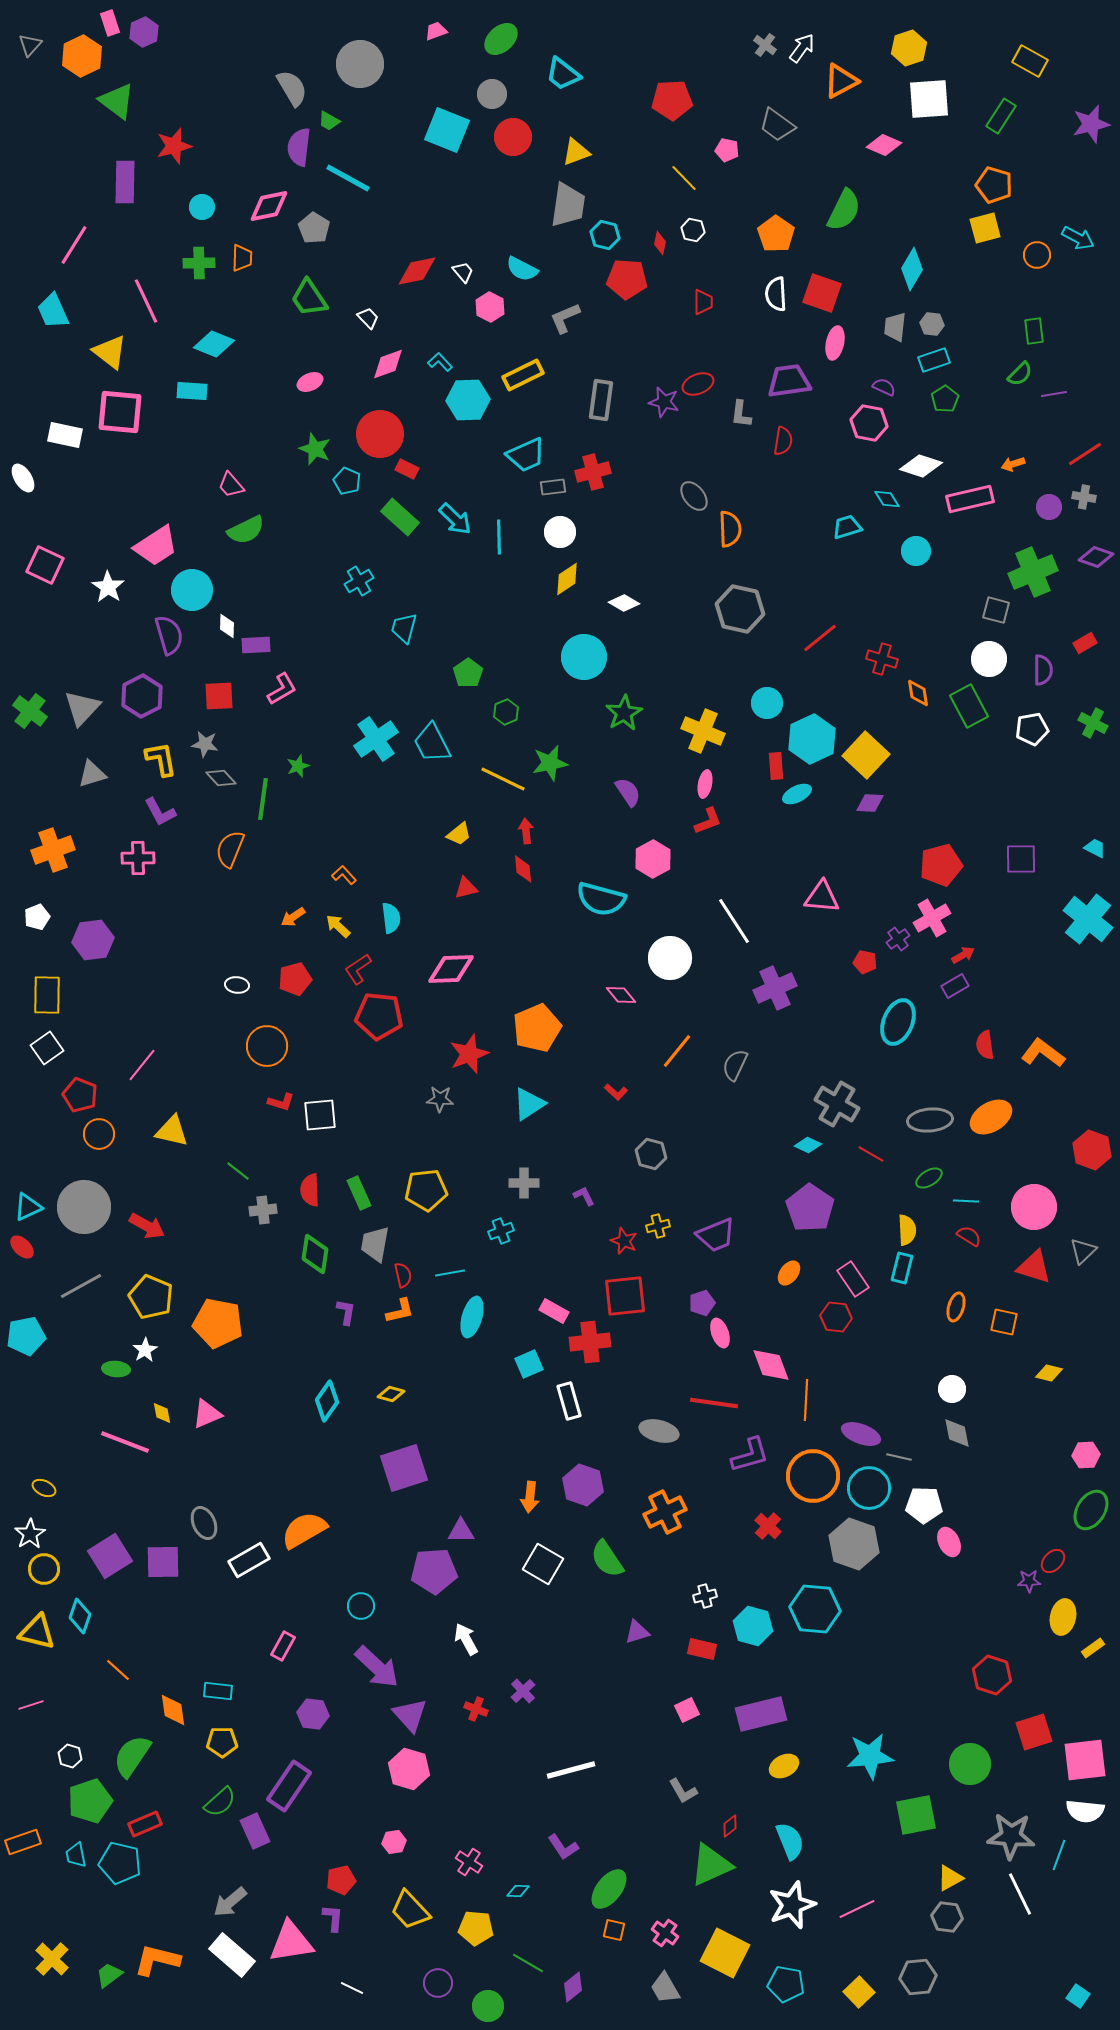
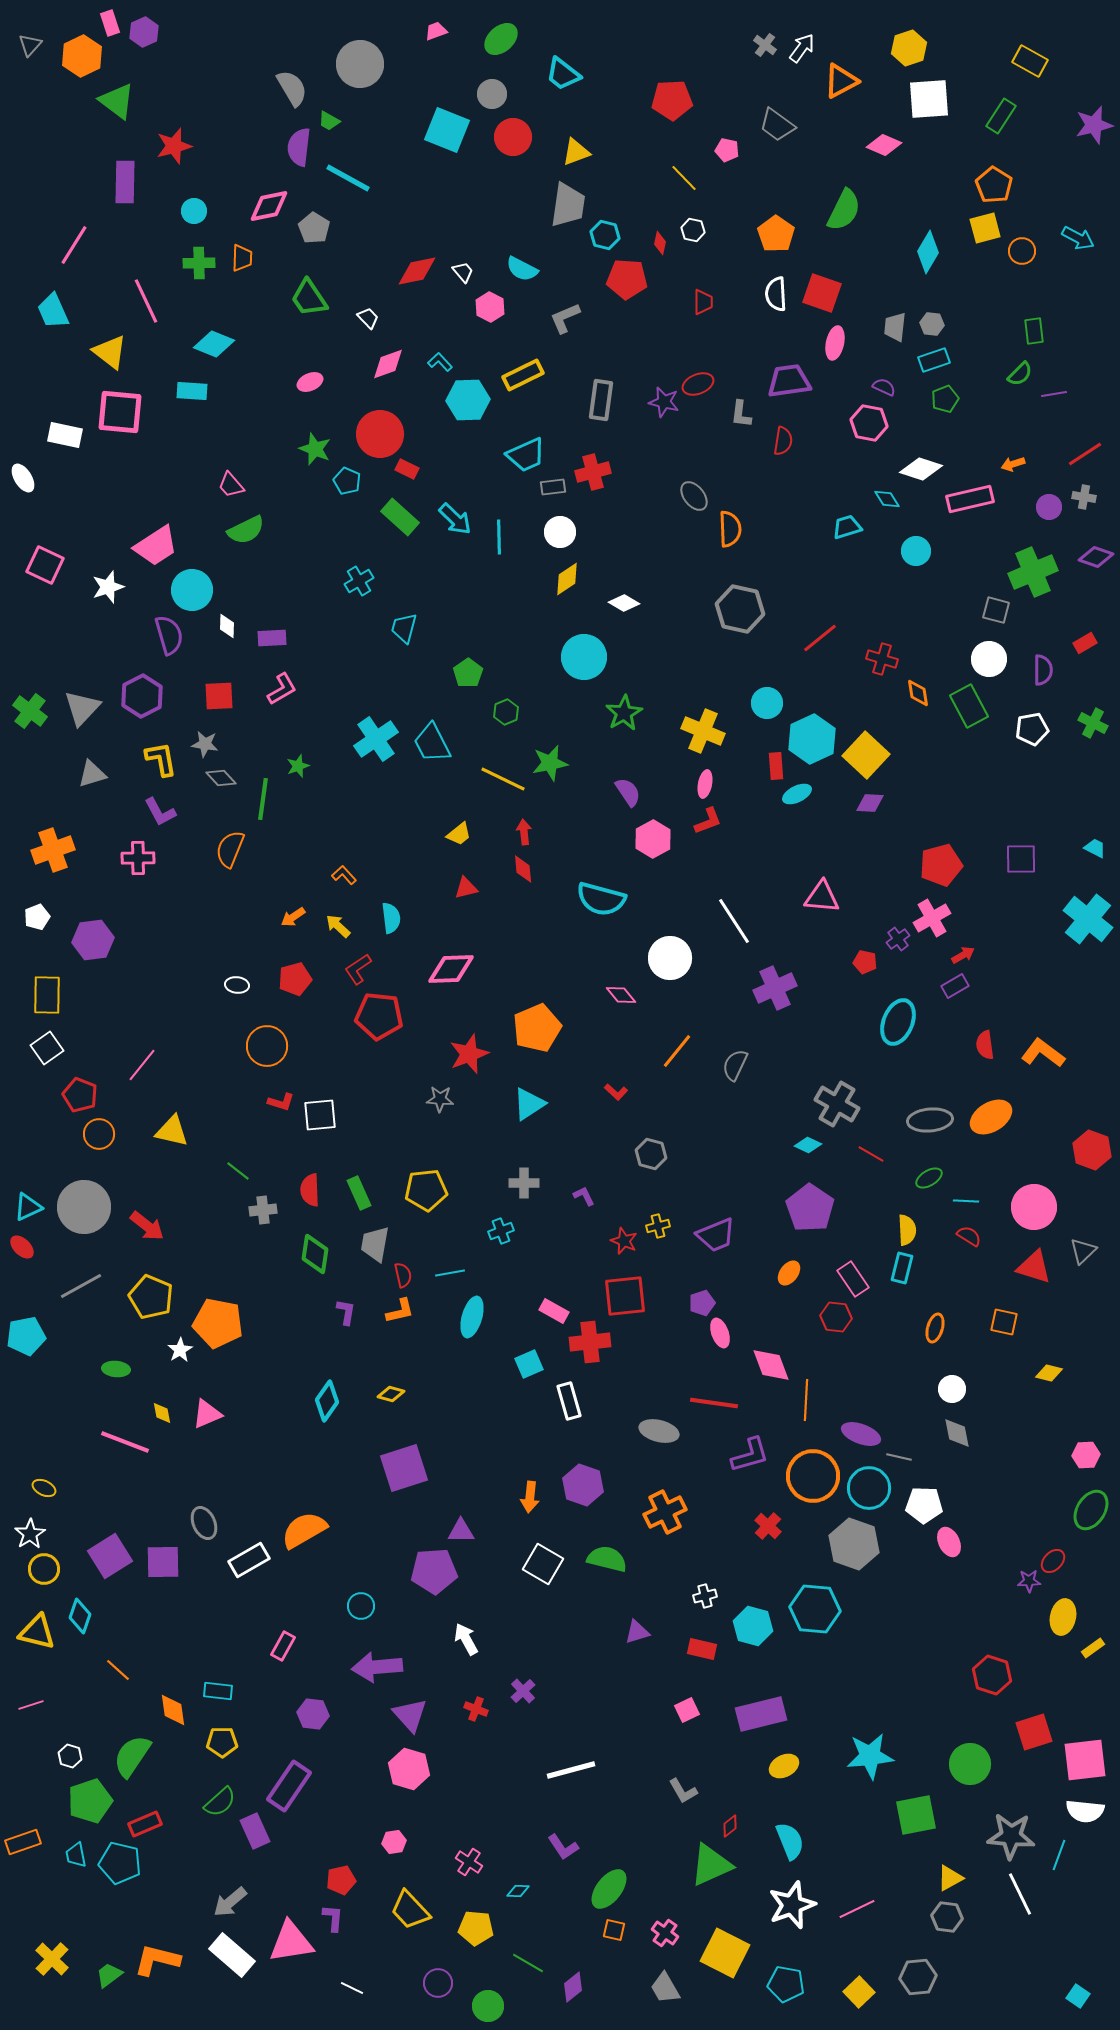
purple star at (1091, 124): moved 3 px right, 1 px down
orange pentagon at (994, 185): rotated 15 degrees clockwise
cyan circle at (202, 207): moved 8 px left, 4 px down
orange circle at (1037, 255): moved 15 px left, 4 px up
cyan diamond at (912, 269): moved 16 px right, 17 px up
green pentagon at (945, 399): rotated 12 degrees clockwise
white diamond at (921, 466): moved 3 px down
white star at (108, 587): rotated 20 degrees clockwise
purple rectangle at (256, 645): moved 16 px right, 7 px up
red arrow at (526, 831): moved 2 px left, 1 px down
pink hexagon at (653, 859): moved 20 px up
red arrow at (147, 1226): rotated 9 degrees clockwise
orange ellipse at (956, 1307): moved 21 px left, 21 px down
white star at (145, 1350): moved 35 px right
green semicircle at (607, 1559): rotated 138 degrees clockwise
purple arrow at (377, 1667): rotated 132 degrees clockwise
